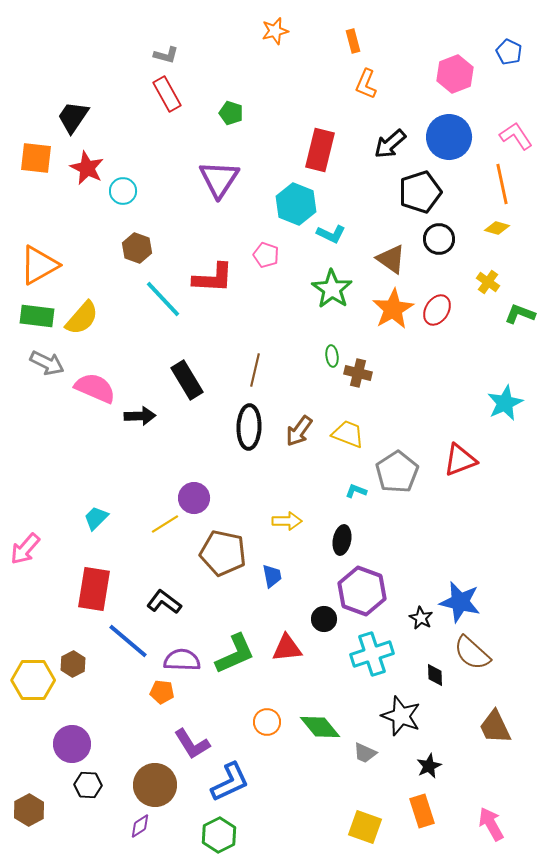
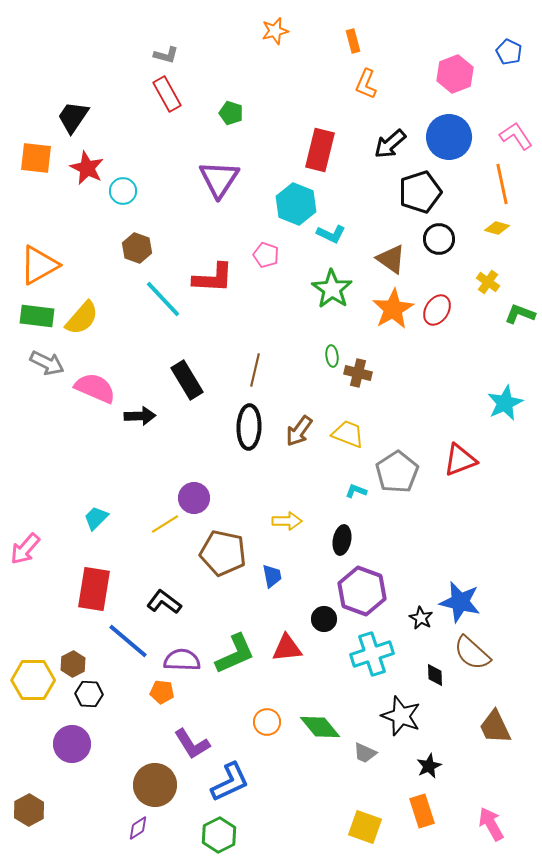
black hexagon at (88, 785): moved 1 px right, 91 px up
purple diamond at (140, 826): moved 2 px left, 2 px down
